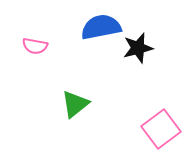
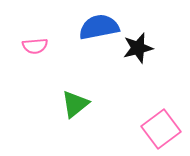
blue semicircle: moved 2 px left
pink semicircle: rotated 15 degrees counterclockwise
